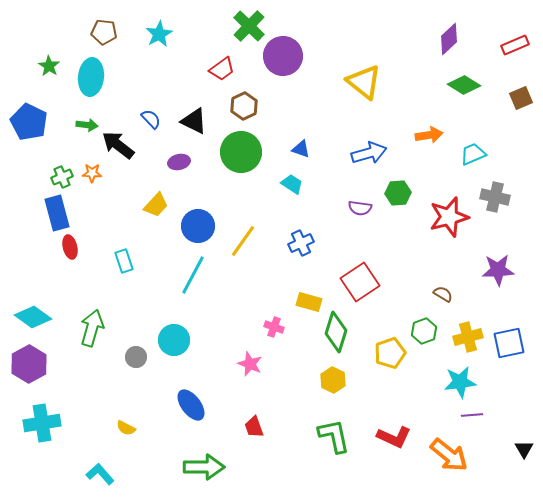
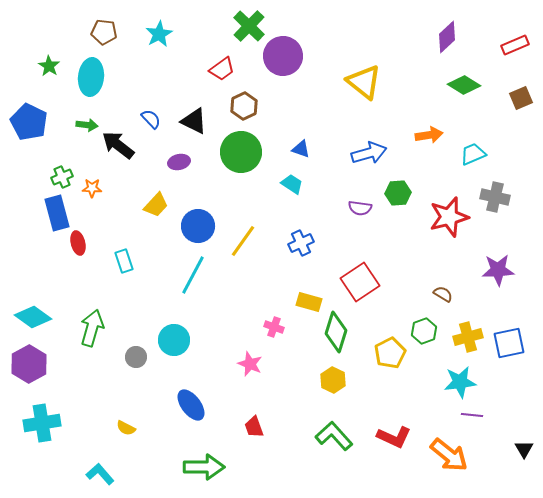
purple diamond at (449, 39): moved 2 px left, 2 px up
orange star at (92, 173): moved 15 px down
red ellipse at (70, 247): moved 8 px right, 4 px up
yellow pentagon at (390, 353): rotated 8 degrees counterclockwise
purple line at (472, 415): rotated 10 degrees clockwise
green L-shape at (334, 436): rotated 30 degrees counterclockwise
